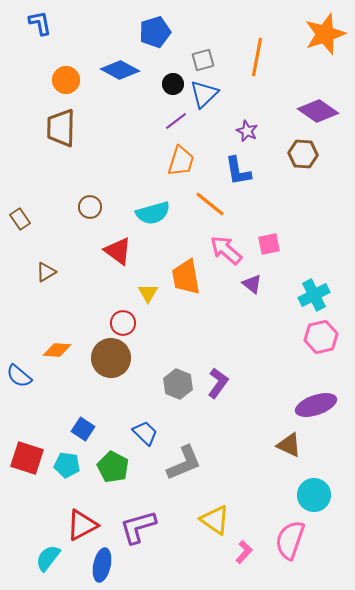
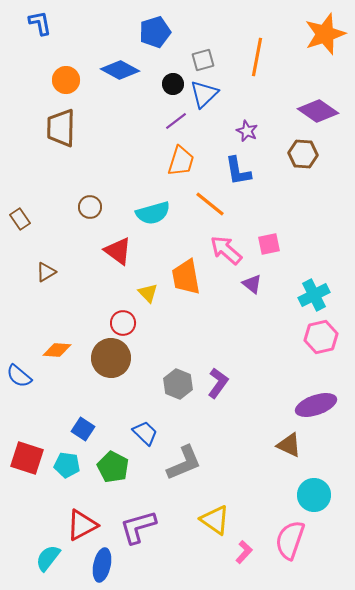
yellow triangle at (148, 293): rotated 15 degrees counterclockwise
